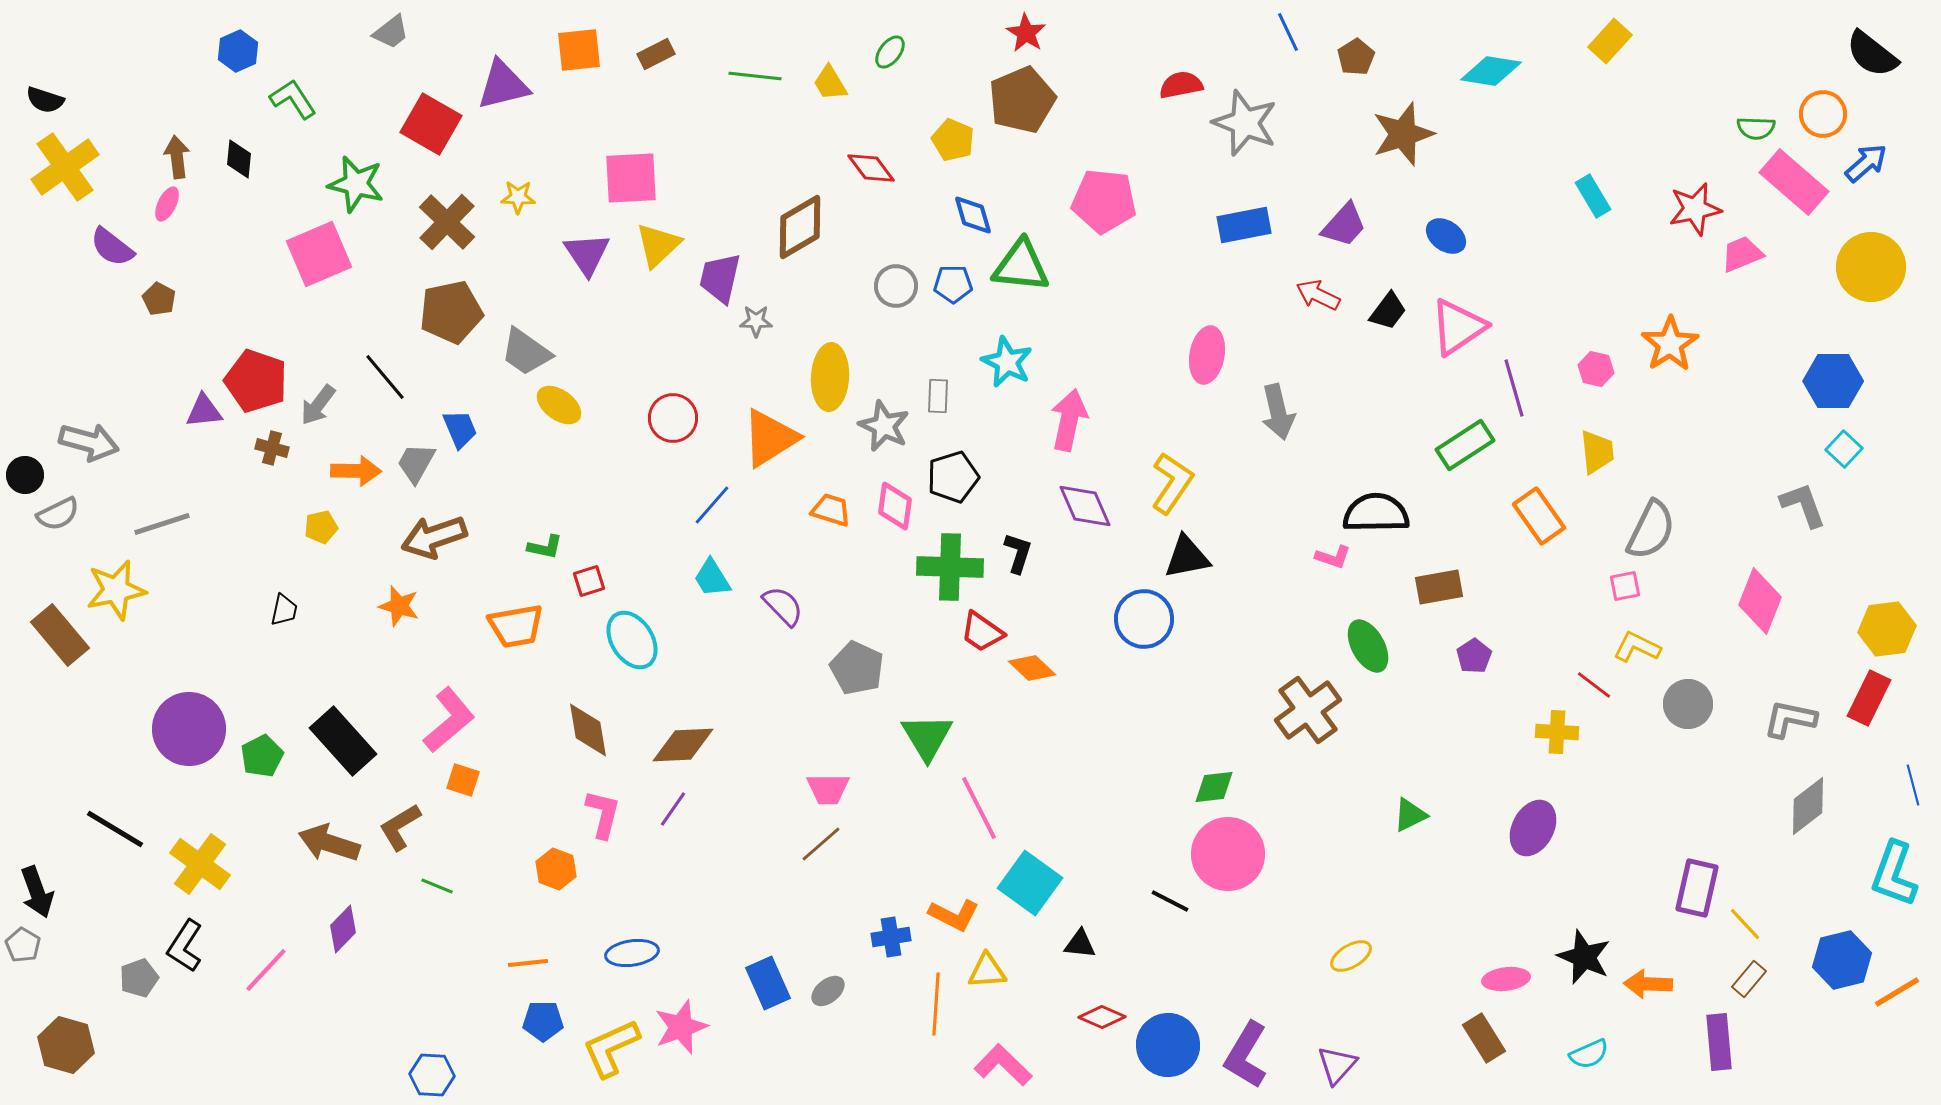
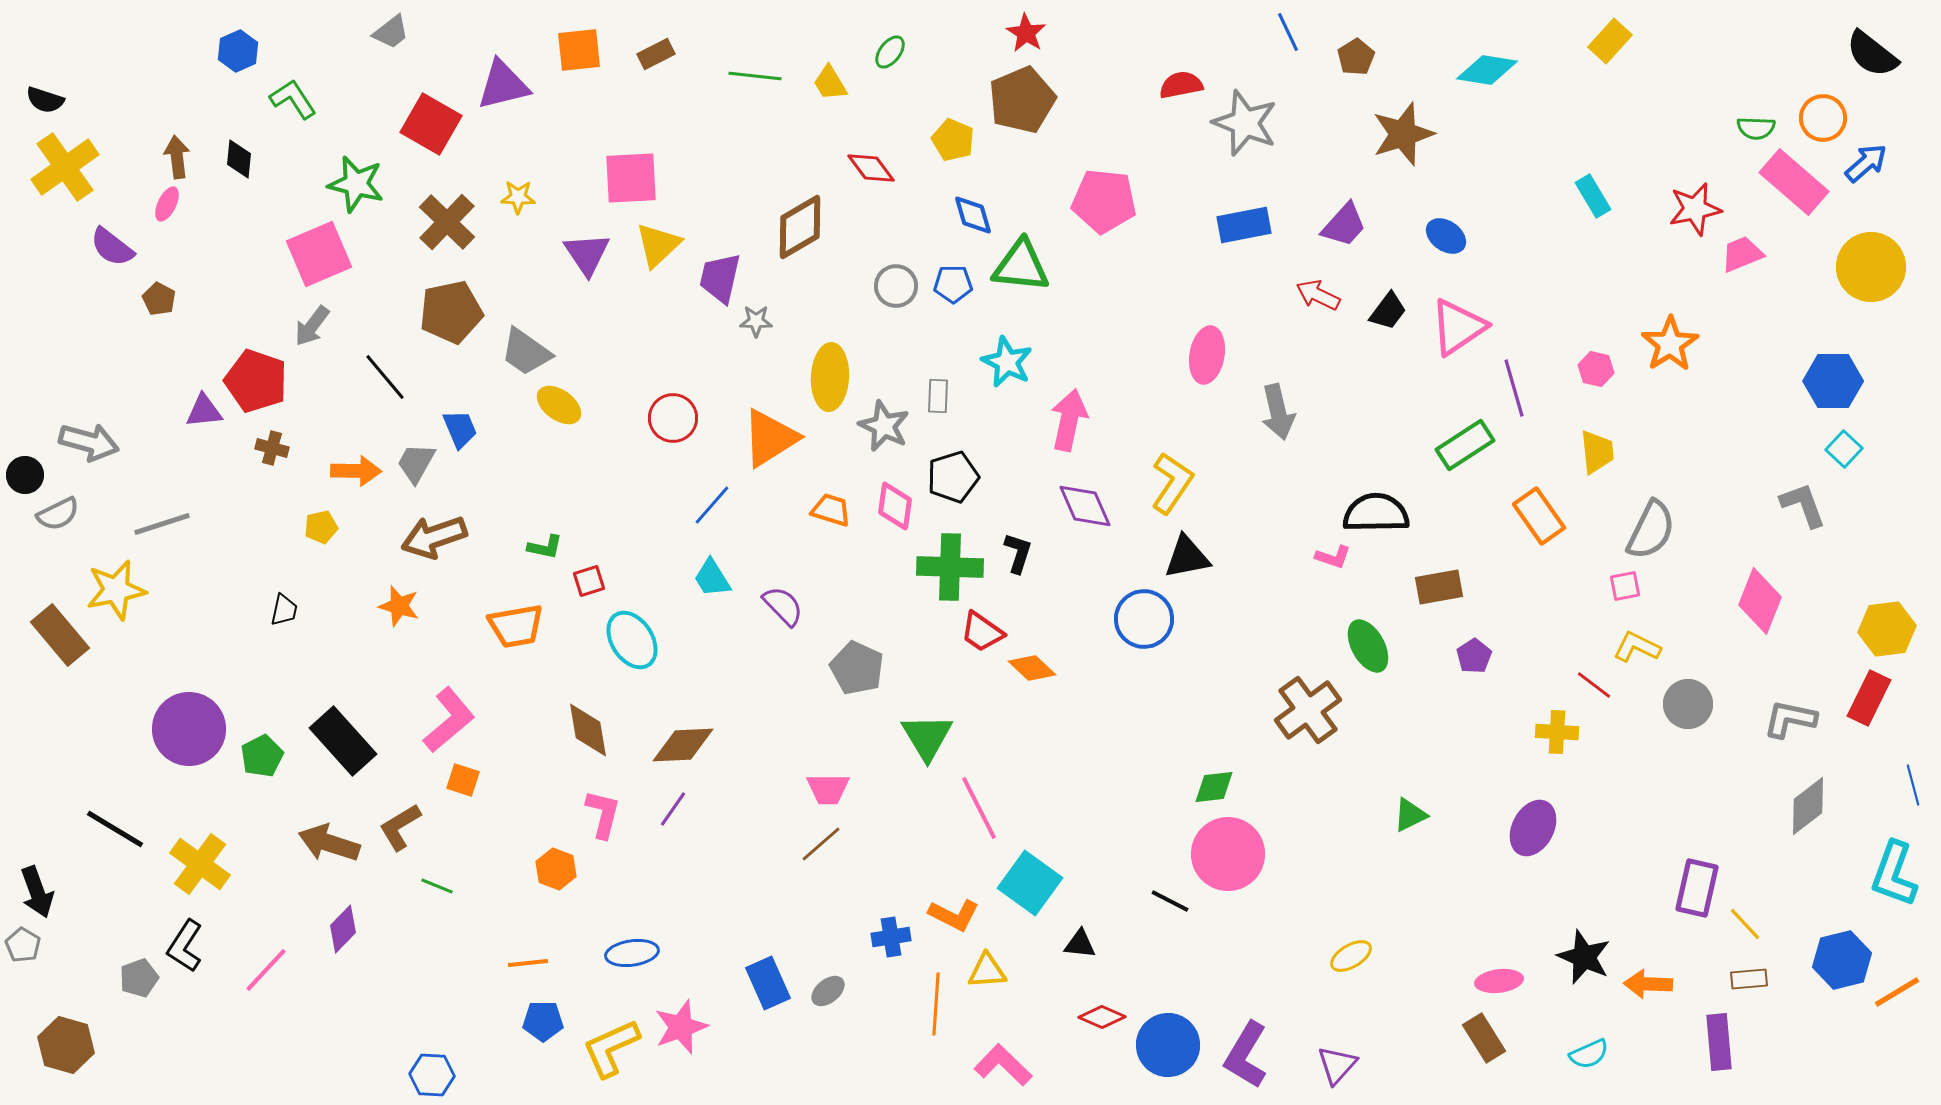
cyan diamond at (1491, 71): moved 4 px left, 1 px up
orange circle at (1823, 114): moved 4 px down
gray arrow at (318, 405): moved 6 px left, 79 px up
pink ellipse at (1506, 979): moved 7 px left, 2 px down
brown rectangle at (1749, 979): rotated 45 degrees clockwise
